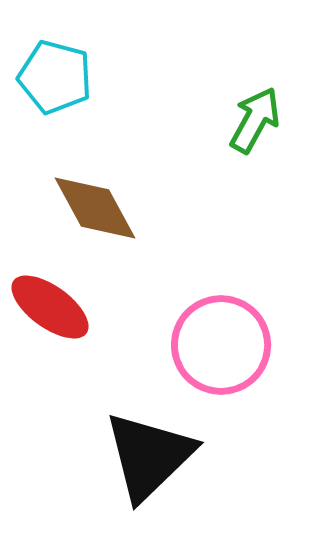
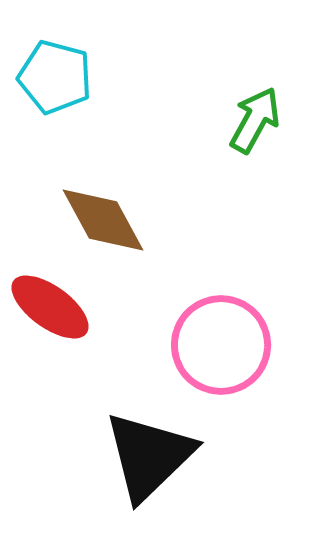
brown diamond: moved 8 px right, 12 px down
